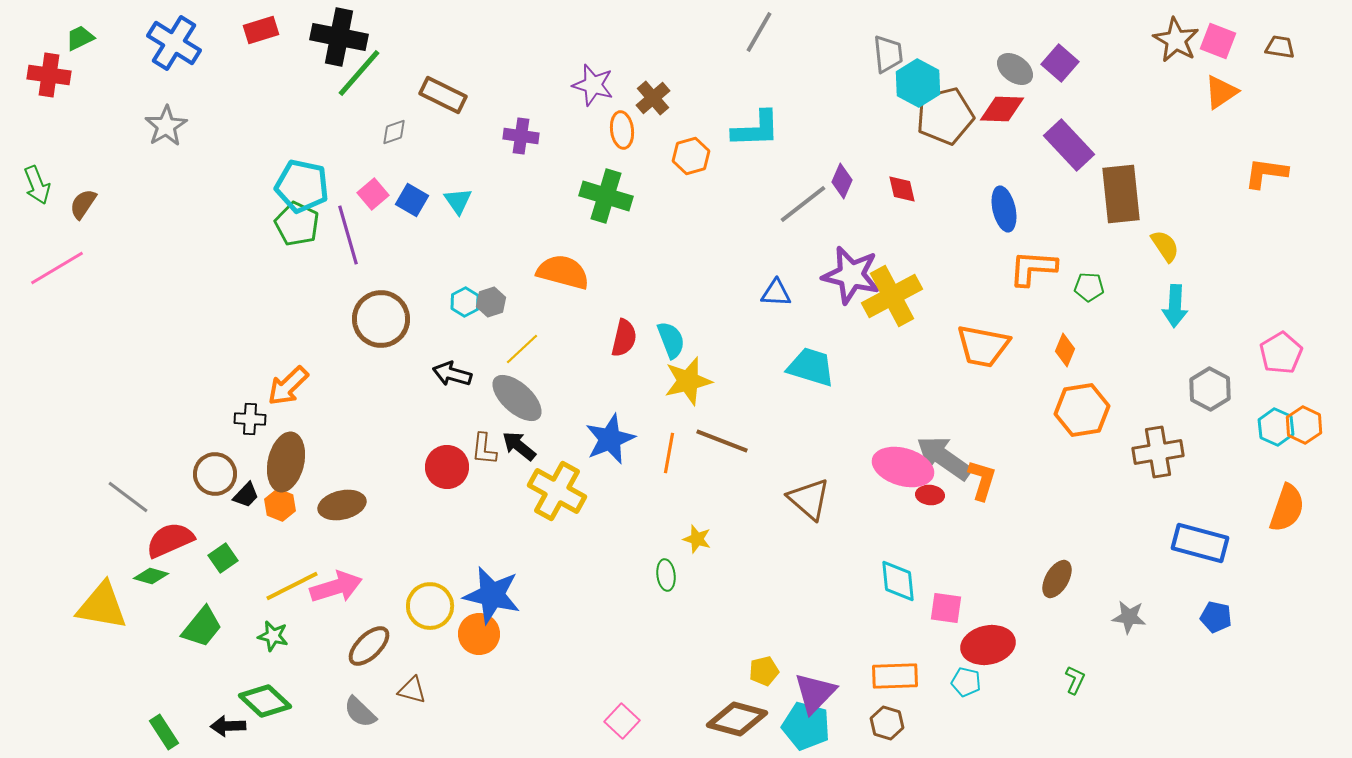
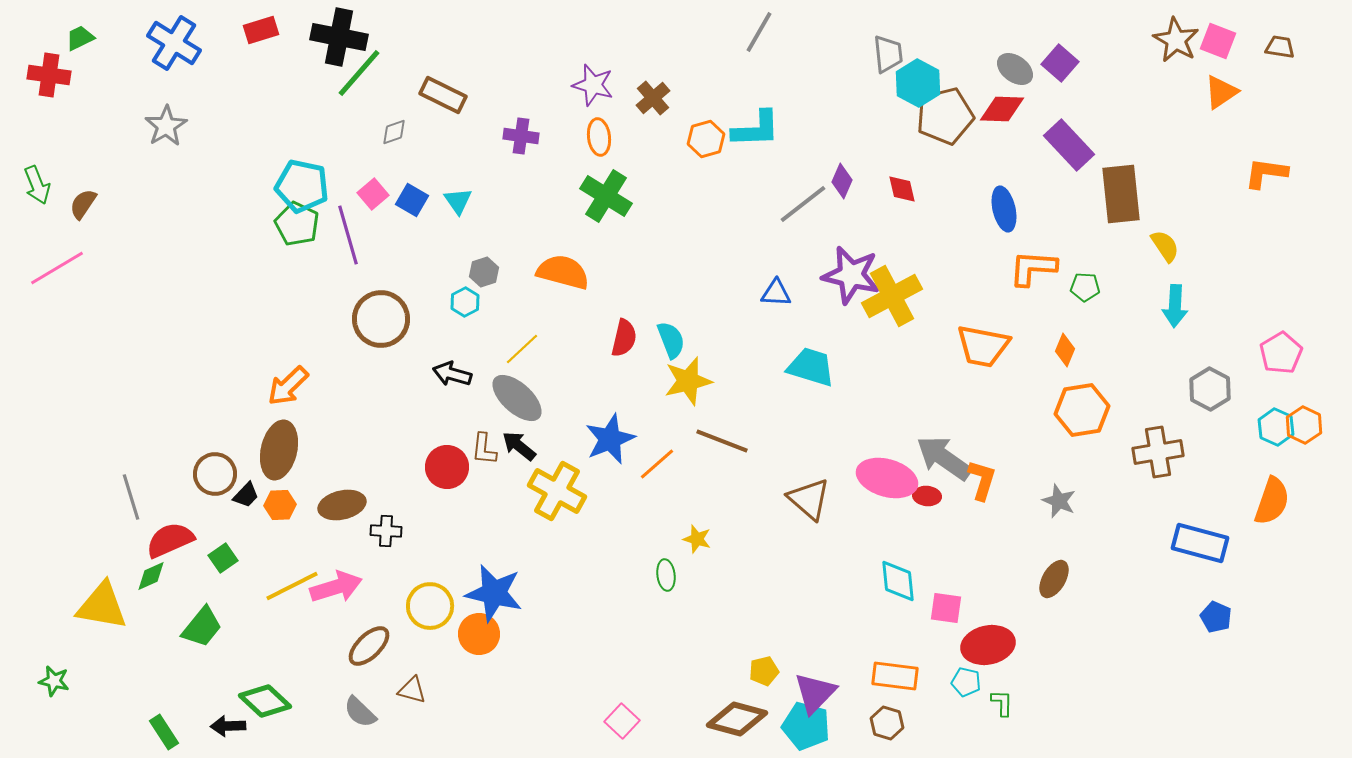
orange ellipse at (622, 130): moved 23 px left, 7 px down
orange hexagon at (691, 156): moved 15 px right, 17 px up
green cross at (606, 196): rotated 15 degrees clockwise
green pentagon at (1089, 287): moved 4 px left
gray hexagon at (491, 302): moved 7 px left, 30 px up
black cross at (250, 419): moved 136 px right, 112 px down
orange line at (669, 453): moved 12 px left, 11 px down; rotated 39 degrees clockwise
brown ellipse at (286, 462): moved 7 px left, 12 px up
pink ellipse at (903, 467): moved 16 px left, 11 px down
red ellipse at (930, 495): moved 3 px left, 1 px down
gray line at (128, 497): moved 3 px right; rotated 36 degrees clockwise
orange hexagon at (280, 505): rotated 24 degrees counterclockwise
orange semicircle at (1287, 508): moved 15 px left, 7 px up
green diamond at (151, 576): rotated 40 degrees counterclockwise
brown ellipse at (1057, 579): moved 3 px left
blue star at (492, 595): moved 2 px right, 2 px up
gray star at (1129, 617): moved 70 px left, 116 px up; rotated 16 degrees clockwise
blue pentagon at (1216, 617): rotated 12 degrees clockwise
green star at (273, 636): moved 219 px left, 45 px down
orange rectangle at (895, 676): rotated 9 degrees clockwise
green L-shape at (1075, 680): moved 73 px left, 23 px down; rotated 24 degrees counterclockwise
